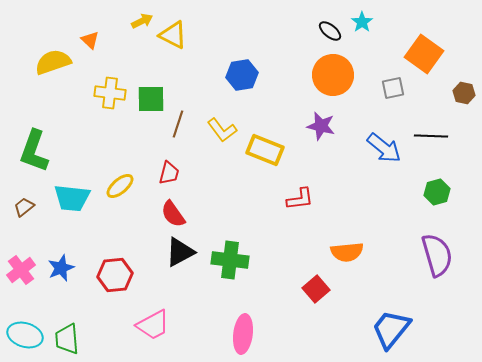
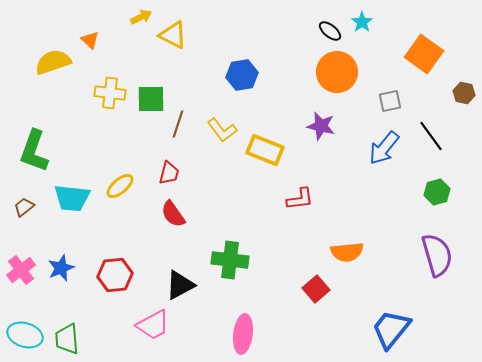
yellow arrow: moved 1 px left, 4 px up
orange circle: moved 4 px right, 3 px up
gray square: moved 3 px left, 13 px down
black line: rotated 52 degrees clockwise
blue arrow: rotated 90 degrees clockwise
black triangle: moved 33 px down
